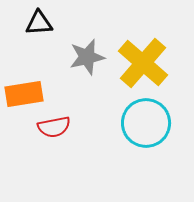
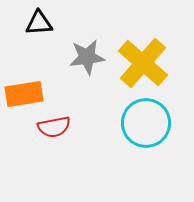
gray star: rotated 6 degrees clockwise
